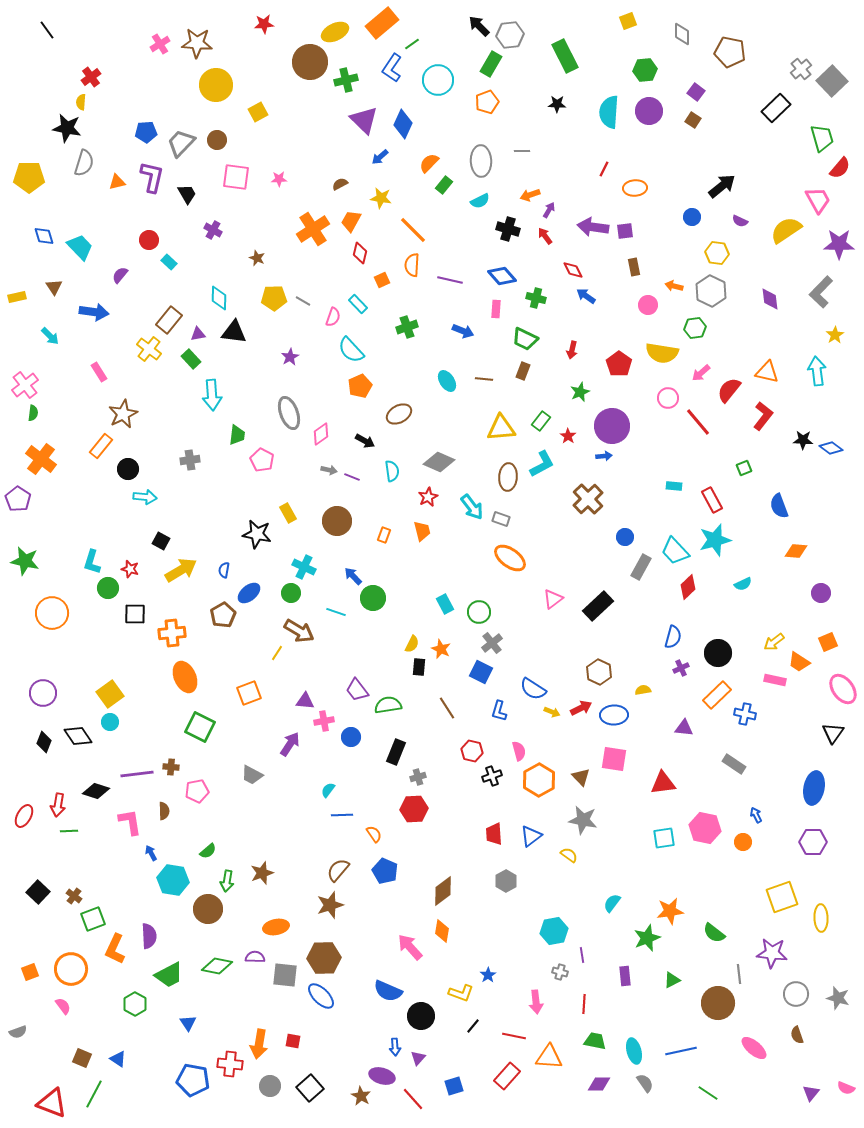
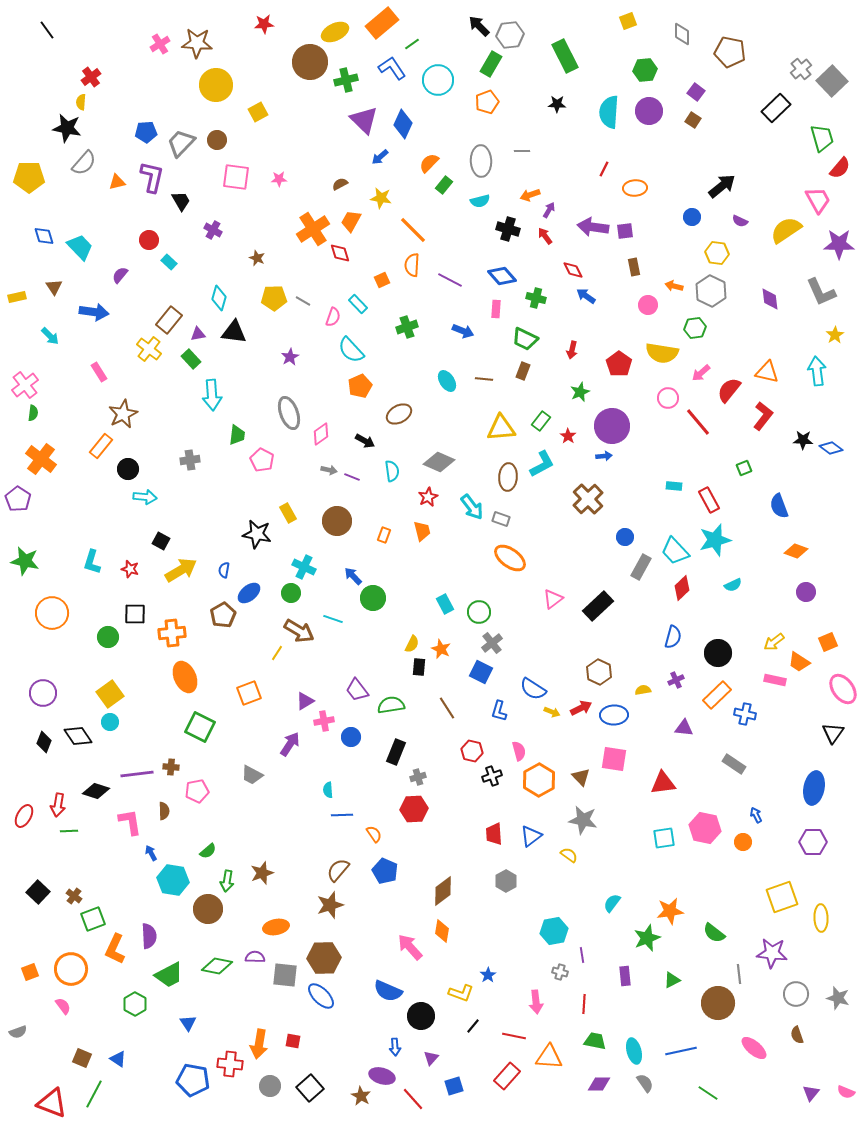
blue L-shape at (392, 68): rotated 112 degrees clockwise
gray semicircle at (84, 163): rotated 24 degrees clockwise
black trapezoid at (187, 194): moved 6 px left, 7 px down
cyan semicircle at (480, 201): rotated 12 degrees clockwise
red diamond at (360, 253): moved 20 px left; rotated 30 degrees counterclockwise
purple line at (450, 280): rotated 15 degrees clockwise
gray L-shape at (821, 292): rotated 68 degrees counterclockwise
cyan diamond at (219, 298): rotated 15 degrees clockwise
red rectangle at (712, 500): moved 3 px left
orange diamond at (796, 551): rotated 15 degrees clockwise
cyan semicircle at (743, 584): moved 10 px left, 1 px down
red diamond at (688, 587): moved 6 px left, 1 px down
green circle at (108, 588): moved 49 px down
purple circle at (821, 593): moved 15 px left, 1 px up
cyan line at (336, 612): moved 3 px left, 7 px down
purple cross at (681, 668): moved 5 px left, 12 px down
purple triangle at (305, 701): rotated 36 degrees counterclockwise
green semicircle at (388, 705): moved 3 px right
cyan semicircle at (328, 790): rotated 42 degrees counterclockwise
purple triangle at (418, 1058): moved 13 px right
pink semicircle at (846, 1088): moved 4 px down
